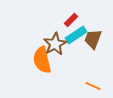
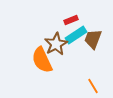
red rectangle: rotated 24 degrees clockwise
brown star: moved 1 px right
orange semicircle: rotated 12 degrees counterclockwise
orange line: rotated 35 degrees clockwise
